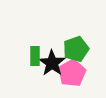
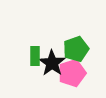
pink pentagon: rotated 12 degrees clockwise
